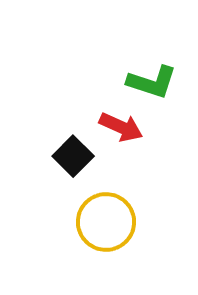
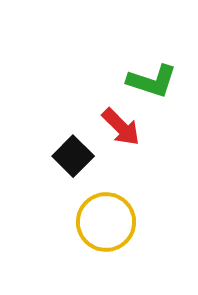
green L-shape: moved 1 px up
red arrow: rotated 21 degrees clockwise
